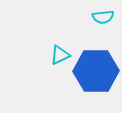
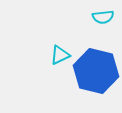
blue hexagon: rotated 15 degrees clockwise
